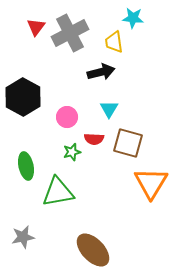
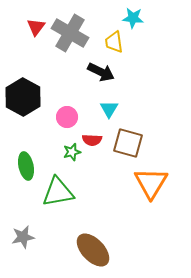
gray cross: rotated 33 degrees counterclockwise
black arrow: rotated 40 degrees clockwise
red semicircle: moved 2 px left, 1 px down
